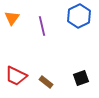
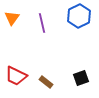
purple line: moved 3 px up
